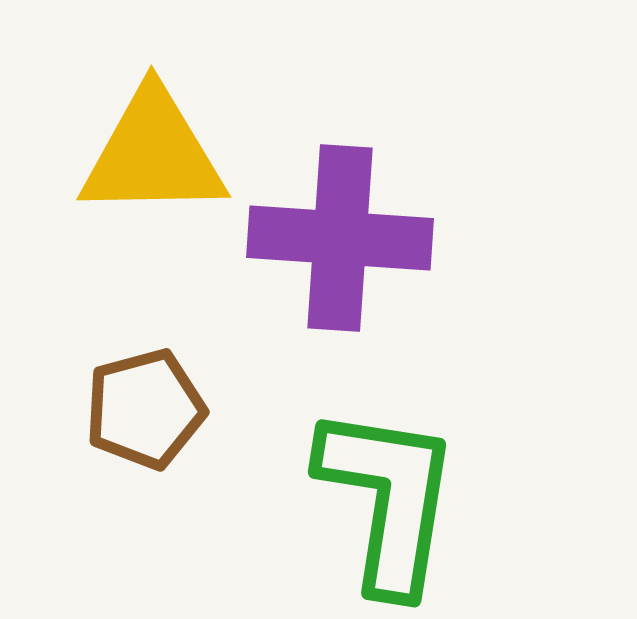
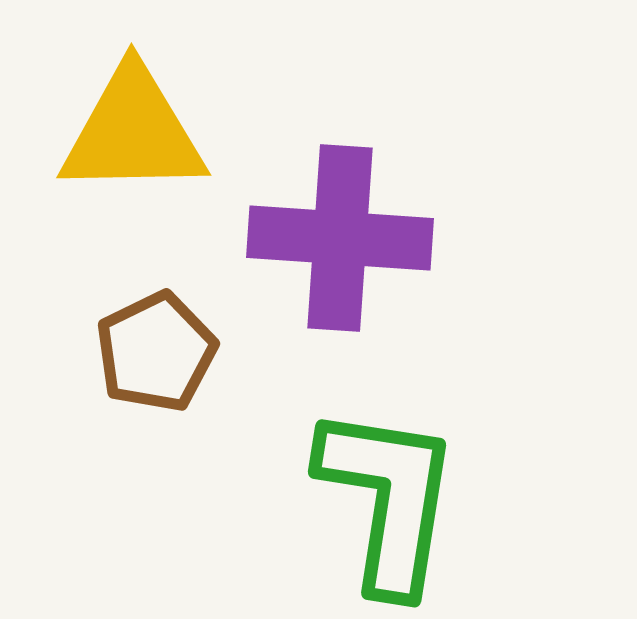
yellow triangle: moved 20 px left, 22 px up
brown pentagon: moved 11 px right, 57 px up; rotated 11 degrees counterclockwise
